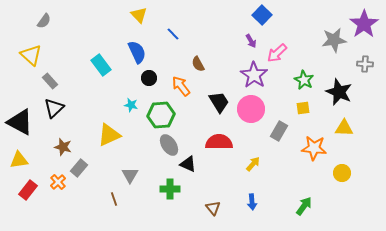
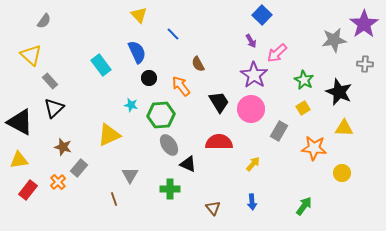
yellow square at (303, 108): rotated 24 degrees counterclockwise
